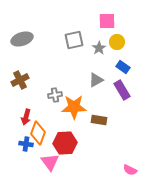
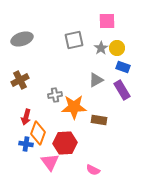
yellow circle: moved 6 px down
gray star: moved 2 px right
blue rectangle: rotated 16 degrees counterclockwise
pink semicircle: moved 37 px left
